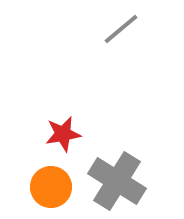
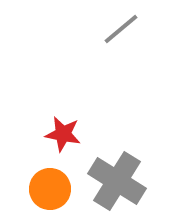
red star: rotated 21 degrees clockwise
orange circle: moved 1 px left, 2 px down
